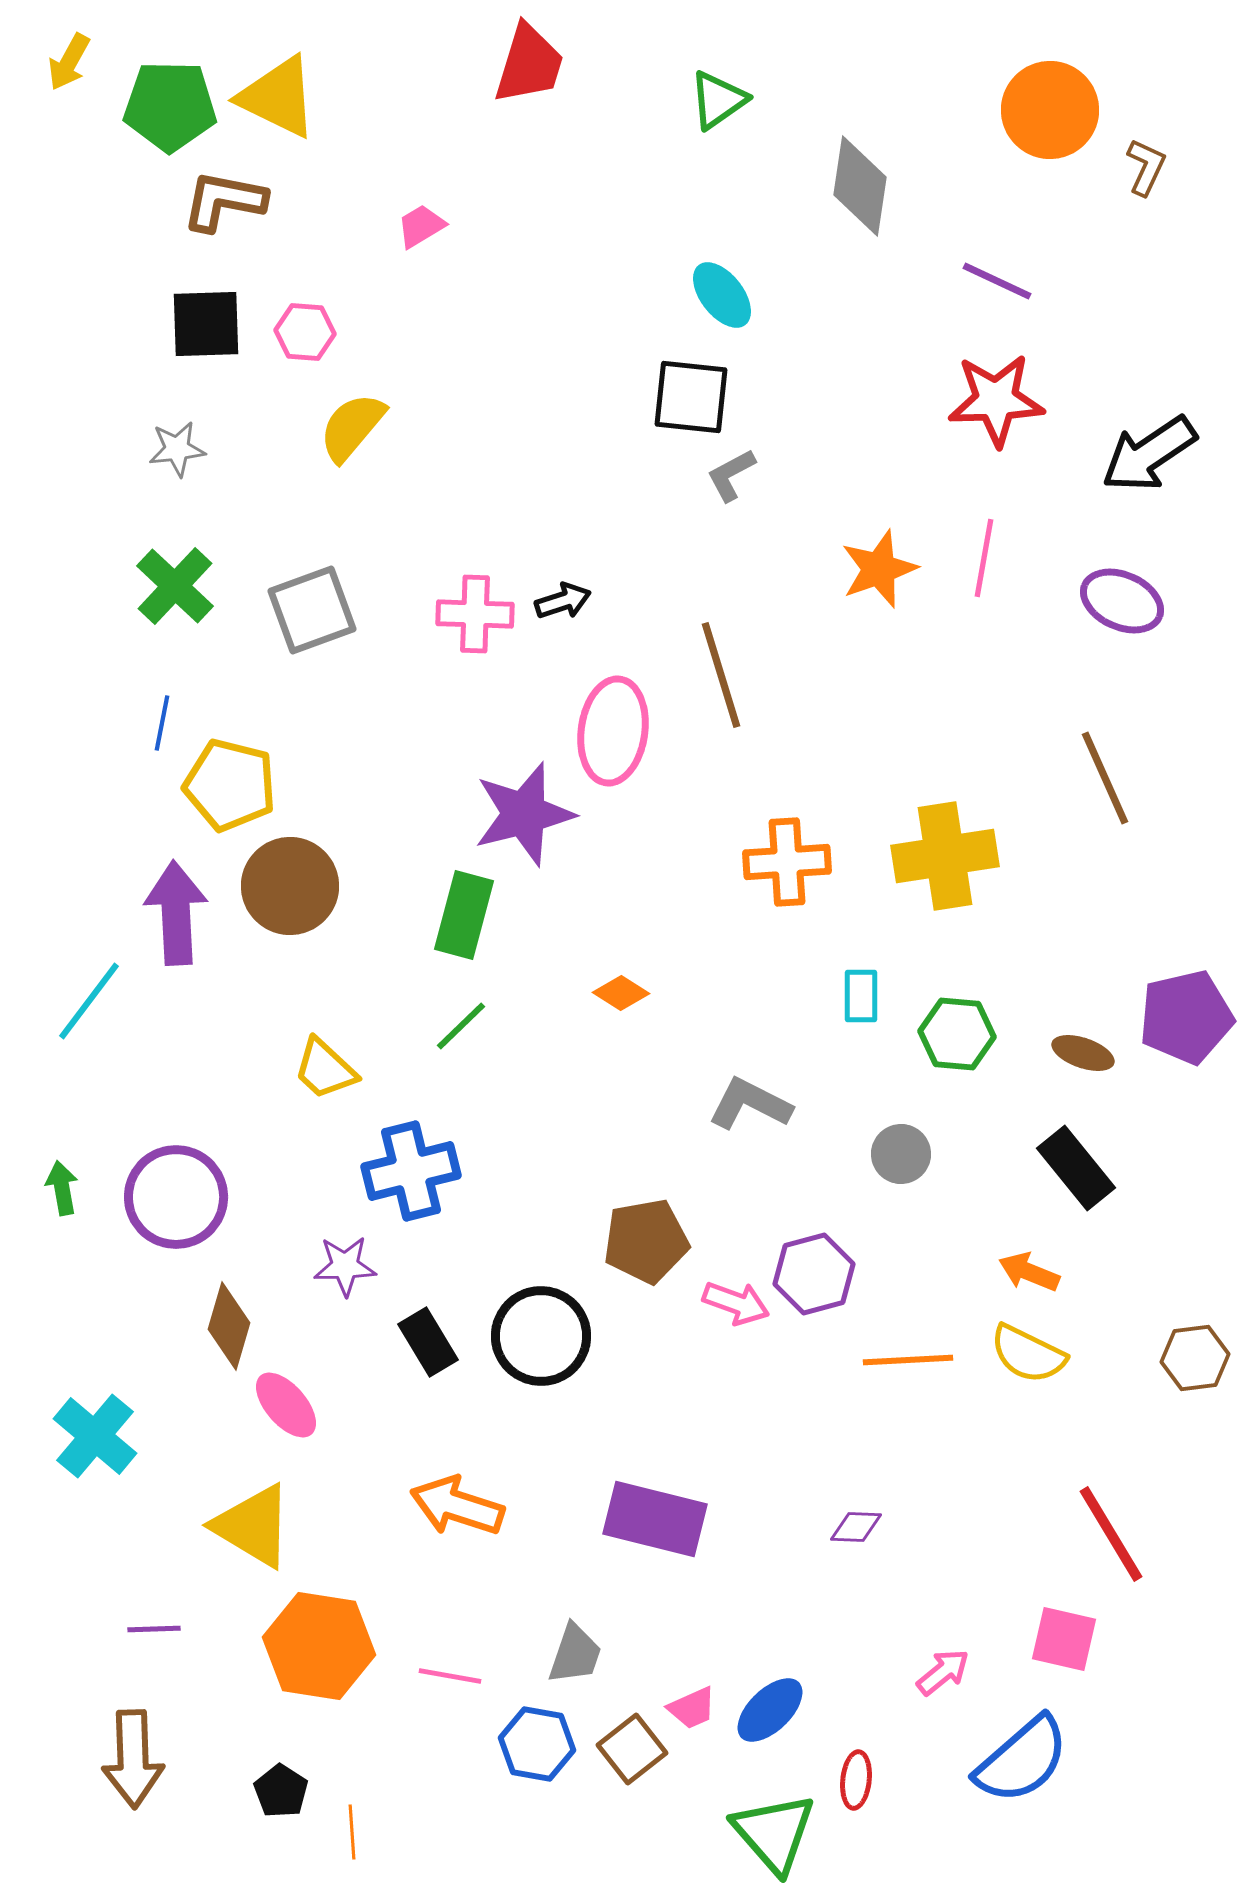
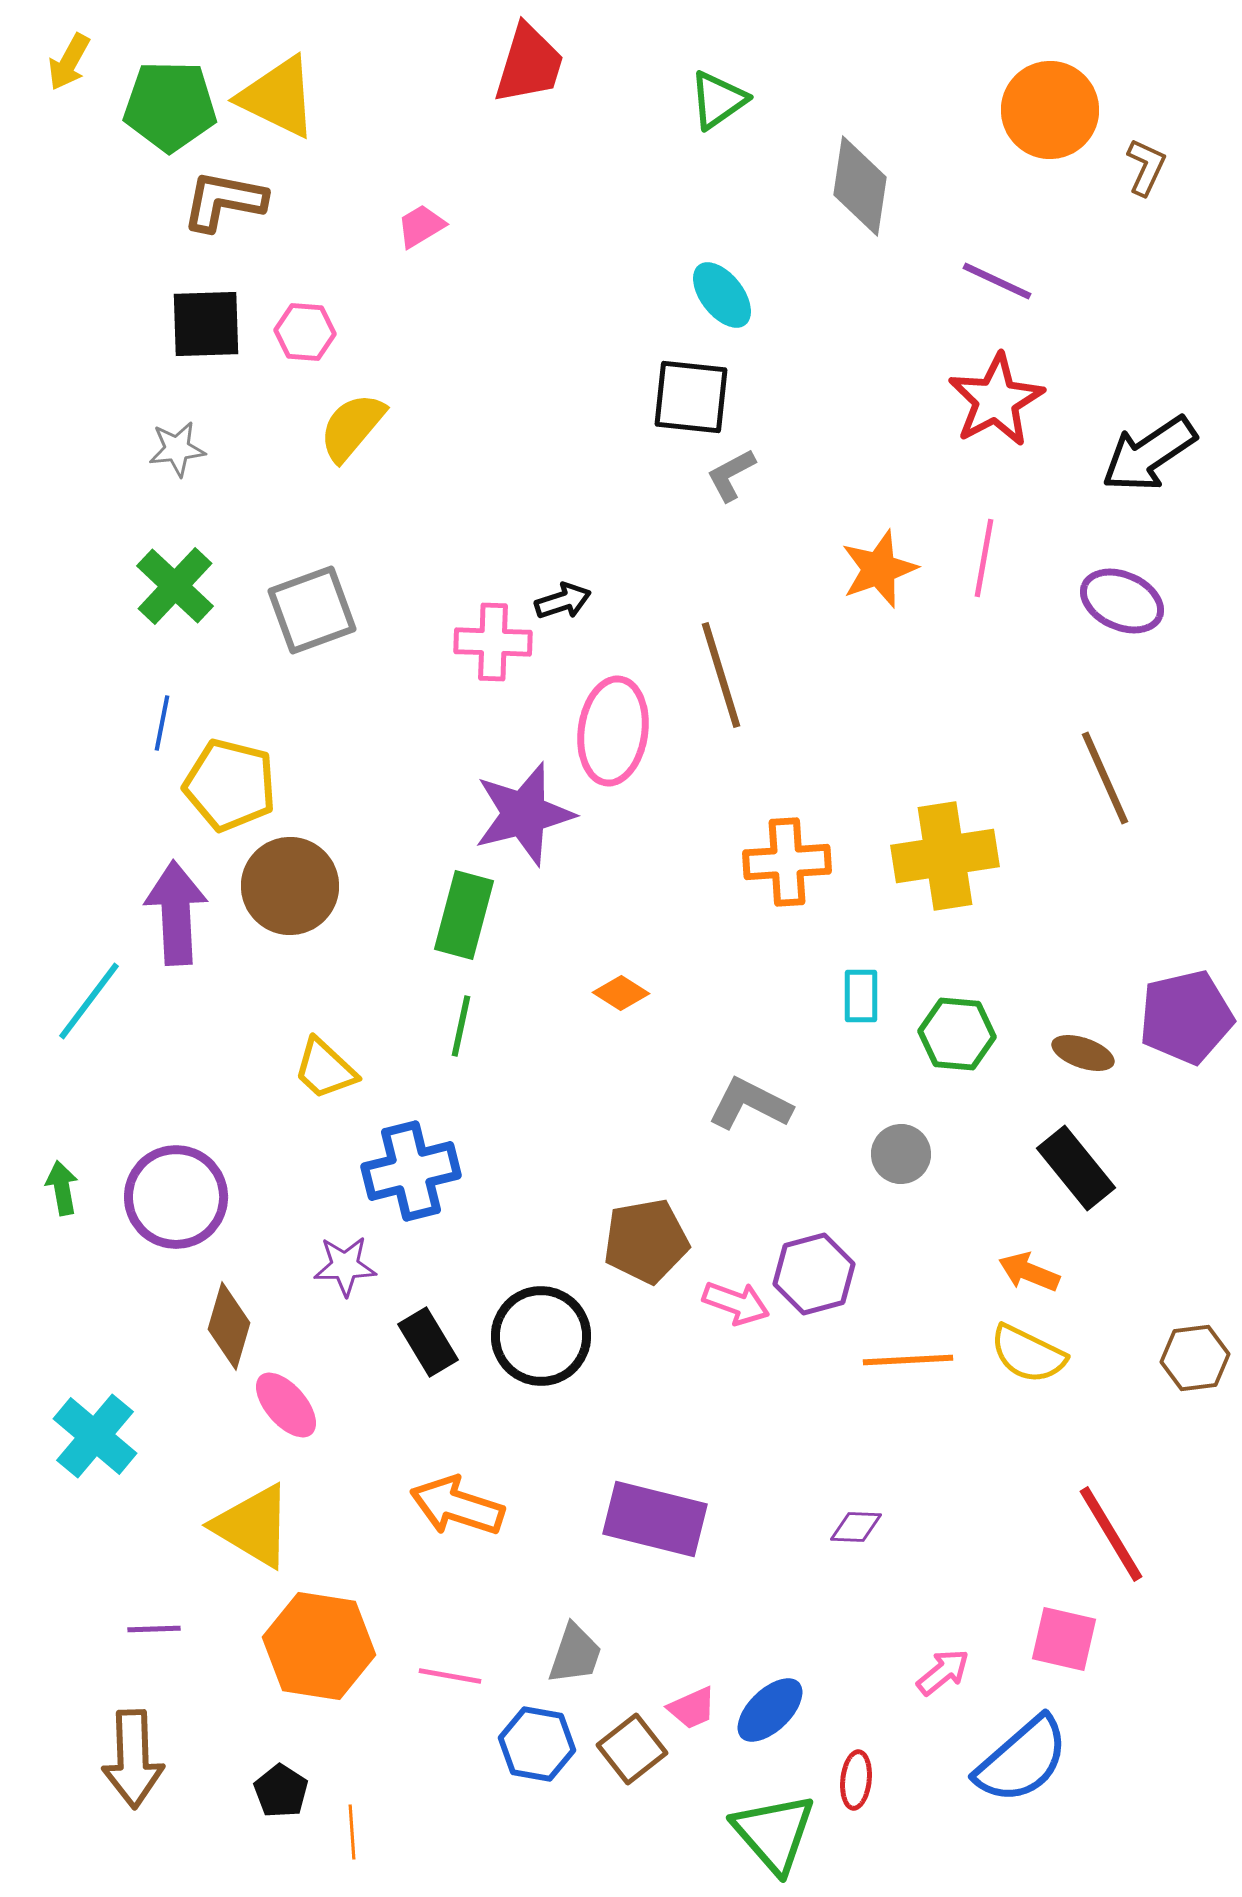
red star at (996, 400): rotated 26 degrees counterclockwise
pink cross at (475, 614): moved 18 px right, 28 px down
green line at (461, 1026): rotated 34 degrees counterclockwise
